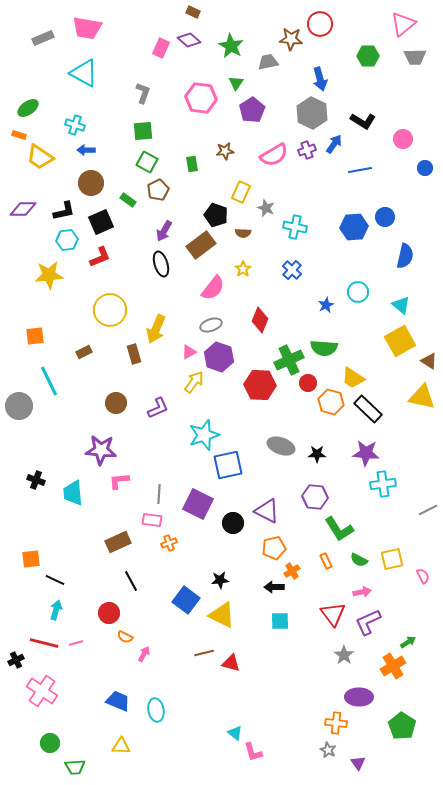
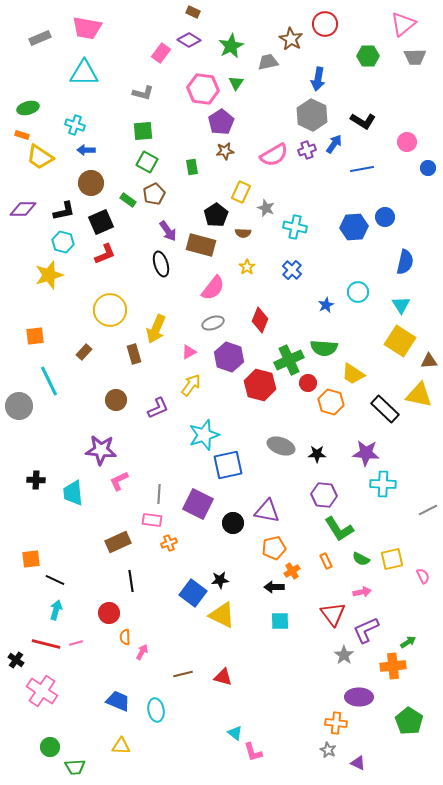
red circle at (320, 24): moved 5 px right
gray rectangle at (43, 38): moved 3 px left
brown star at (291, 39): rotated 25 degrees clockwise
purple diamond at (189, 40): rotated 10 degrees counterclockwise
green star at (231, 46): rotated 15 degrees clockwise
pink rectangle at (161, 48): moved 5 px down; rotated 12 degrees clockwise
cyan triangle at (84, 73): rotated 28 degrees counterclockwise
blue arrow at (320, 79): moved 2 px left; rotated 25 degrees clockwise
gray L-shape at (143, 93): rotated 85 degrees clockwise
pink hexagon at (201, 98): moved 2 px right, 9 px up
green ellipse at (28, 108): rotated 20 degrees clockwise
purple pentagon at (252, 110): moved 31 px left, 12 px down
gray hexagon at (312, 113): moved 2 px down
orange rectangle at (19, 135): moved 3 px right
pink circle at (403, 139): moved 4 px right, 3 px down
green rectangle at (192, 164): moved 3 px down
blue circle at (425, 168): moved 3 px right
blue line at (360, 170): moved 2 px right, 1 px up
brown pentagon at (158, 190): moved 4 px left, 4 px down
black pentagon at (216, 215): rotated 20 degrees clockwise
purple arrow at (164, 231): moved 4 px right; rotated 65 degrees counterclockwise
cyan hexagon at (67, 240): moved 4 px left, 2 px down; rotated 20 degrees clockwise
brown rectangle at (201, 245): rotated 52 degrees clockwise
blue semicircle at (405, 256): moved 6 px down
red L-shape at (100, 257): moved 5 px right, 3 px up
yellow star at (243, 269): moved 4 px right, 2 px up
yellow star at (49, 275): rotated 12 degrees counterclockwise
cyan triangle at (401, 305): rotated 18 degrees clockwise
gray ellipse at (211, 325): moved 2 px right, 2 px up
yellow square at (400, 341): rotated 28 degrees counterclockwise
brown rectangle at (84, 352): rotated 21 degrees counterclockwise
purple hexagon at (219, 357): moved 10 px right
brown triangle at (429, 361): rotated 36 degrees counterclockwise
yellow trapezoid at (353, 378): moved 4 px up
yellow arrow at (194, 382): moved 3 px left, 3 px down
red hexagon at (260, 385): rotated 12 degrees clockwise
yellow triangle at (422, 397): moved 3 px left, 2 px up
brown circle at (116, 403): moved 3 px up
black rectangle at (368, 409): moved 17 px right
black cross at (36, 480): rotated 18 degrees counterclockwise
pink L-shape at (119, 481): rotated 20 degrees counterclockwise
cyan cross at (383, 484): rotated 10 degrees clockwise
purple hexagon at (315, 497): moved 9 px right, 2 px up
purple triangle at (267, 511): rotated 16 degrees counterclockwise
green semicircle at (359, 560): moved 2 px right, 1 px up
black line at (131, 581): rotated 20 degrees clockwise
blue square at (186, 600): moved 7 px right, 7 px up
purple L-shape at (368, 622): moved 2 px left, 8 px down
orange semicircle at (125, 637): rotated 63 degrees clockwise
red line at (44, 643): moved 2 px right, 1 px down
brown line at (204, 653): moved 21 px left, 21 px down
pink arrow at (144, 654): moved 2 px left, 2 px up
black cross at (16, 660): rotated 28 degrees counterclockwise
red triangle at (231, 663): moved 8 px left, 14 px down
orange cross at (393, 666): rotated 25 degrees clockwise
green pentagon at (402, 726): moved 7 px right, 5 px up
green circle at (50, 743): moved 4 px down
purple triangle at (358, 763): rotated 28 degrees counterclockwise
